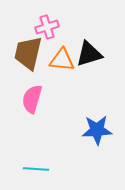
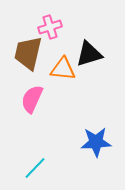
pink cross: moved 3 px right
orange triangle: moved 1 px right, 9 px down
pink semicircle: rotated 8 degrees clockwise
blue star: moved 1 px left, 12 px down
cyan line: moved 1 px left, 1 px up; rotated 50 degrees counterclockwise
